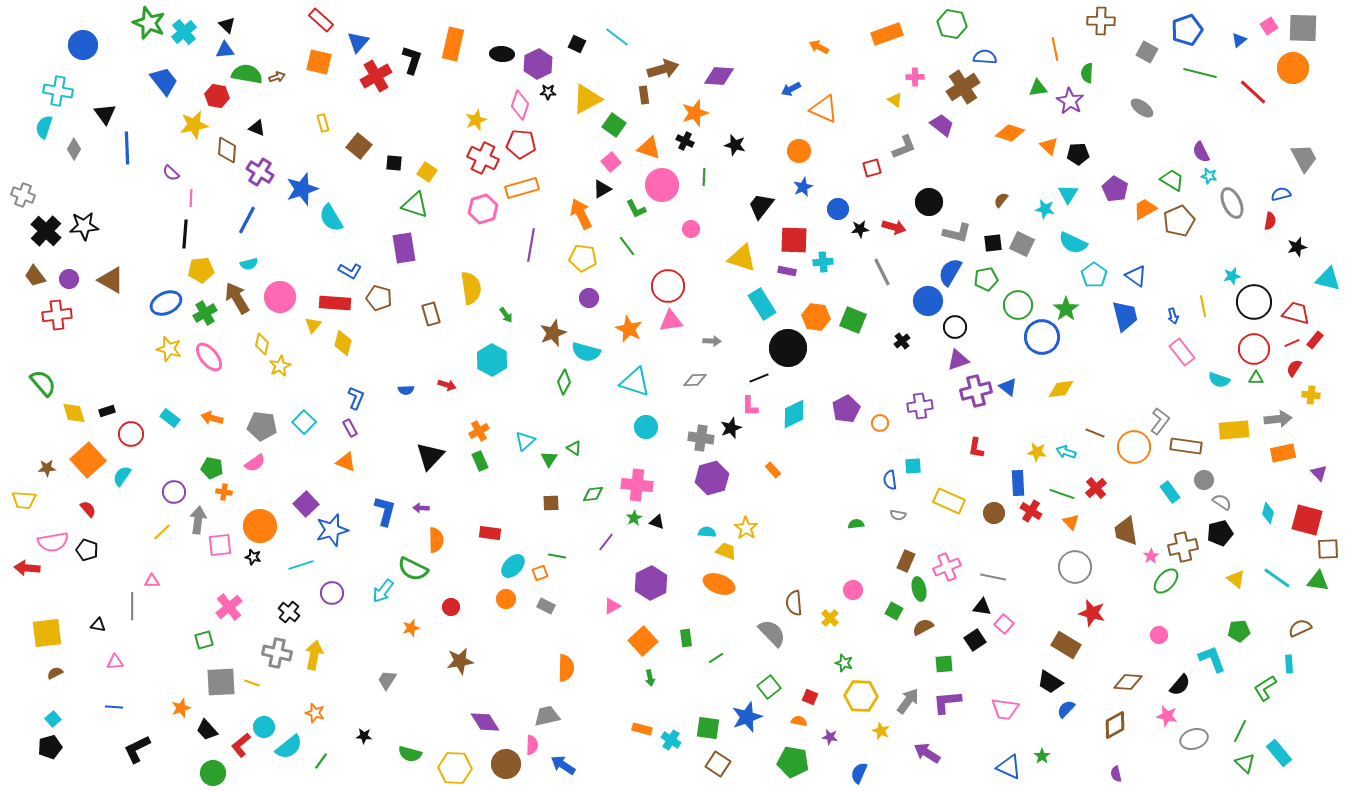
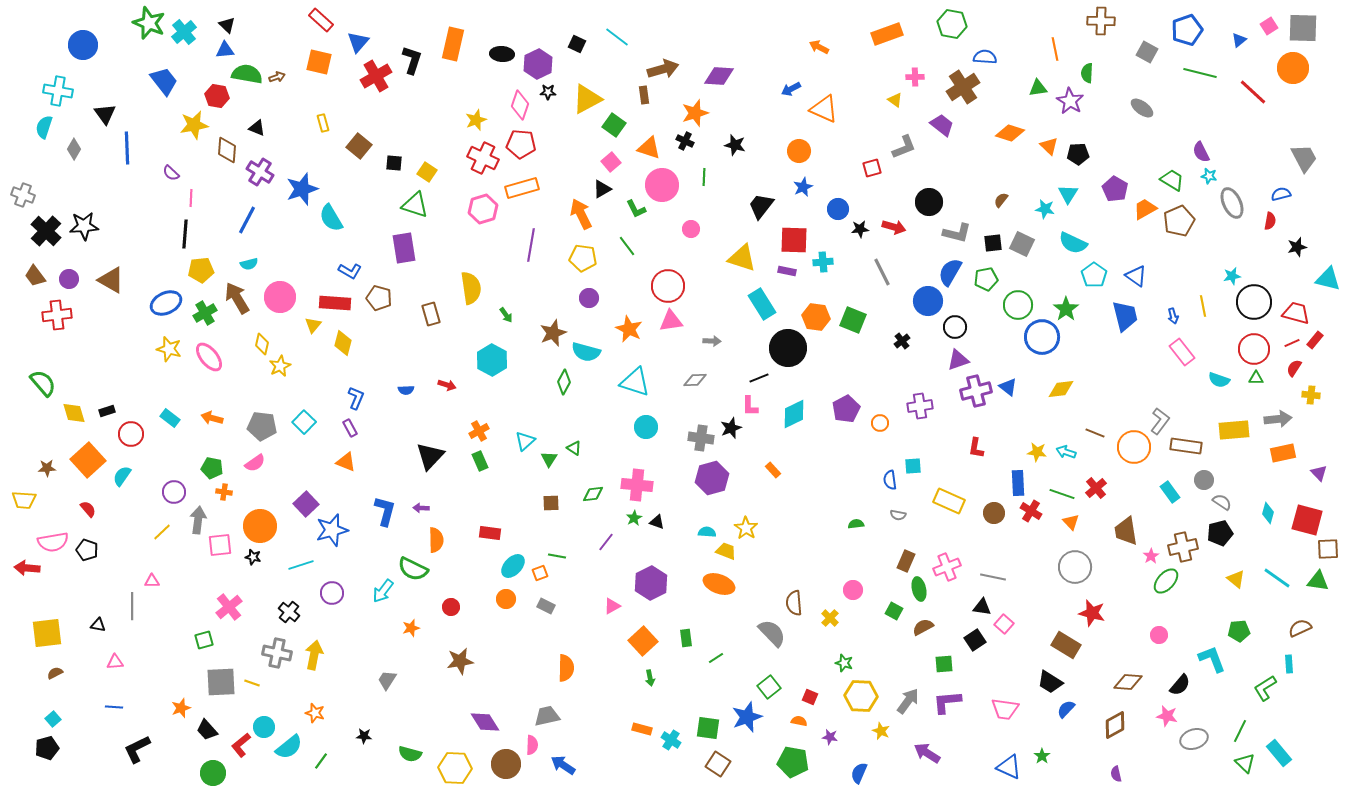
black pentagon at (50, 747): moved 3 px left, 1 px down
